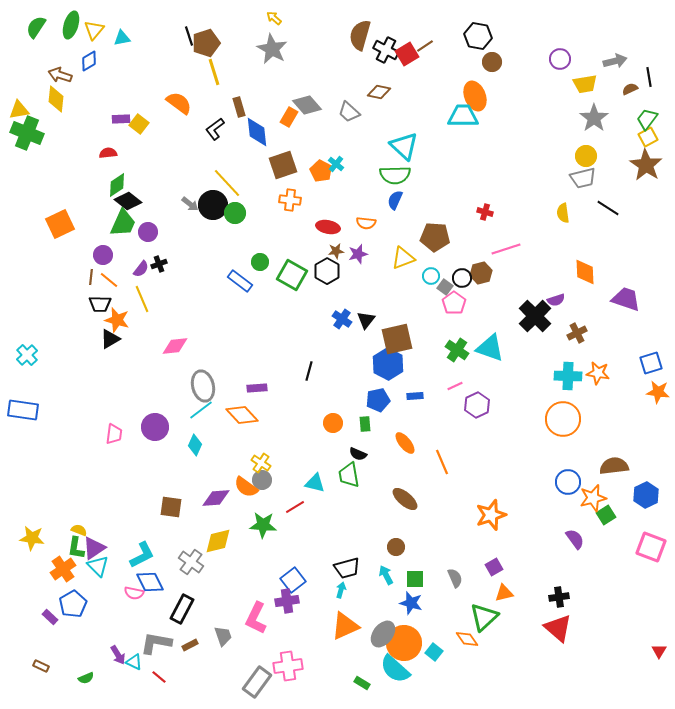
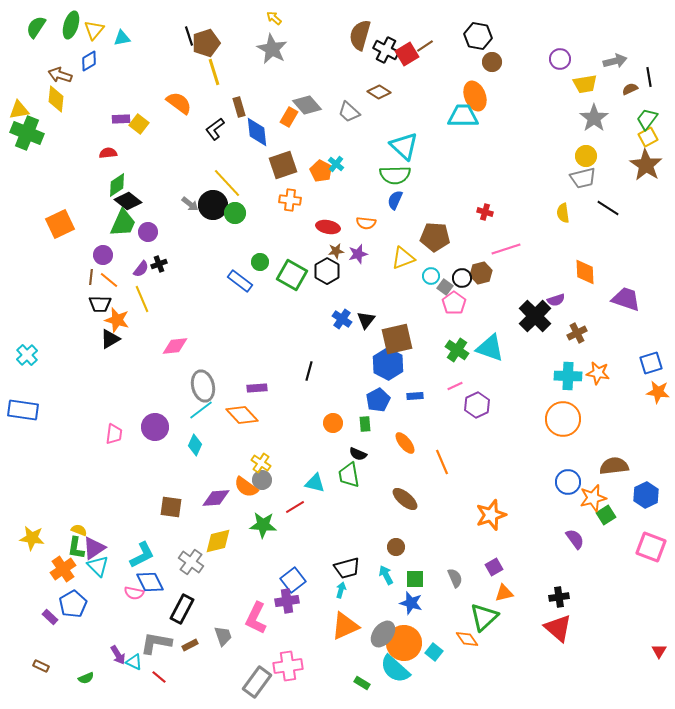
brown diamond at (379, 92): rotated 20 degrees clockwise
blue pentagon at (378, 400): rotated 15 degrees counterclockwise
